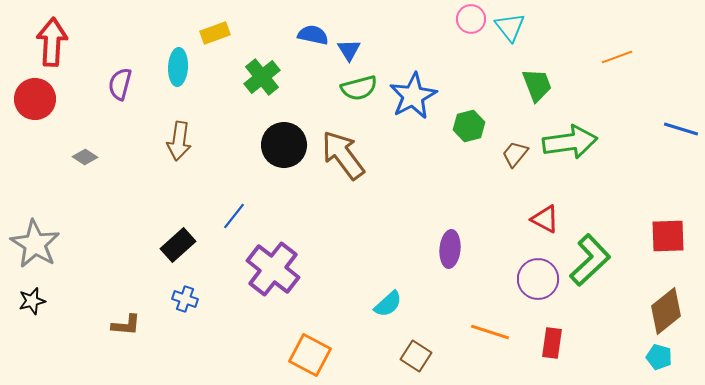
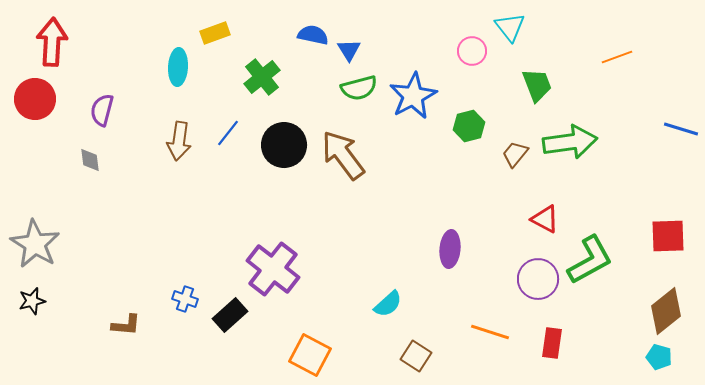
pink circle at (471, 19): moved 1 px right, 32 px down
purple semicircle at (120, 84): moved 18 px left, 26 px down
gray diamond at (85, 157): moved 5 px right, 3 px down; rotated 50 degrees clockwise
blue line at (234, 216): moved 6 px left, 83 px up
black rectangle at (178, 245): moved 52 px right, 70 px down
green L-shape at (590, 260): rotated 14 degrees clockwise
